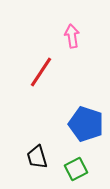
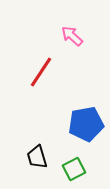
pink arrow: rotated 40 degrees counterclockwise
blue pentagon: rotated 28 degrees counterclockwise
green square: moved 2 px left
